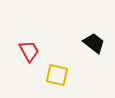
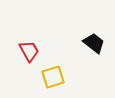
yellow square: moved 4 px left, 2 px down; rotated 30 degrees counterclockwise
